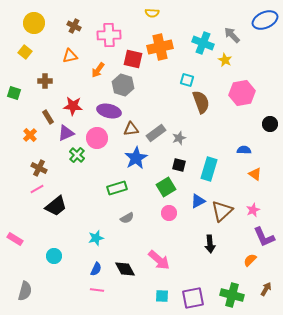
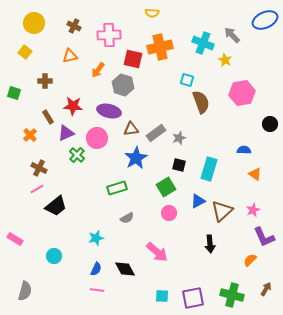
pink arrow at (159, 260): moved 2 px left, 8 px up
